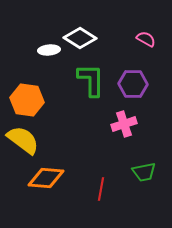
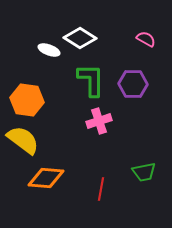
white ellipse: rotated 25 degrees clockwise
pink cross: moved 25 px left, 3 px up
